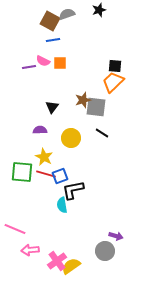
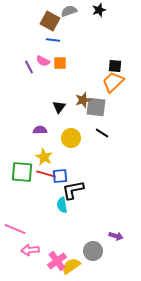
gray semicircle: moved 2 px right, 3 px up
blue line: rotated 16 degrees clockwise
purple line: rotated 72 degrees clockwise
black triangle: moved 7 px right
blue square: rotated 14 degrees clockwise
gray circle: moved 12 px left
